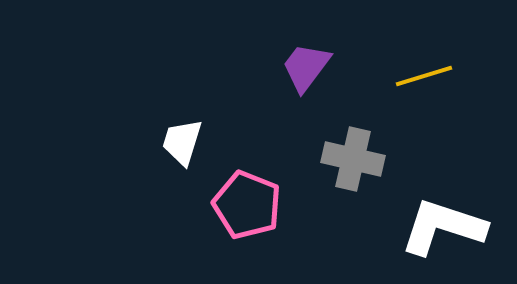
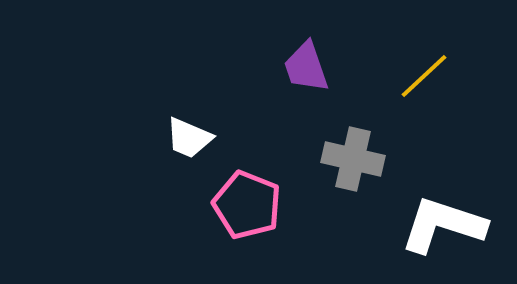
purple trapezoid: rotated 56 degrees counterclockwise
yellow line: rotated 26 degrees counterclockwise
white trapezoid: moved 7 px right, 4 px up; rotated 84 degrees counterclockwise
white L-shape: moved 2 px up
